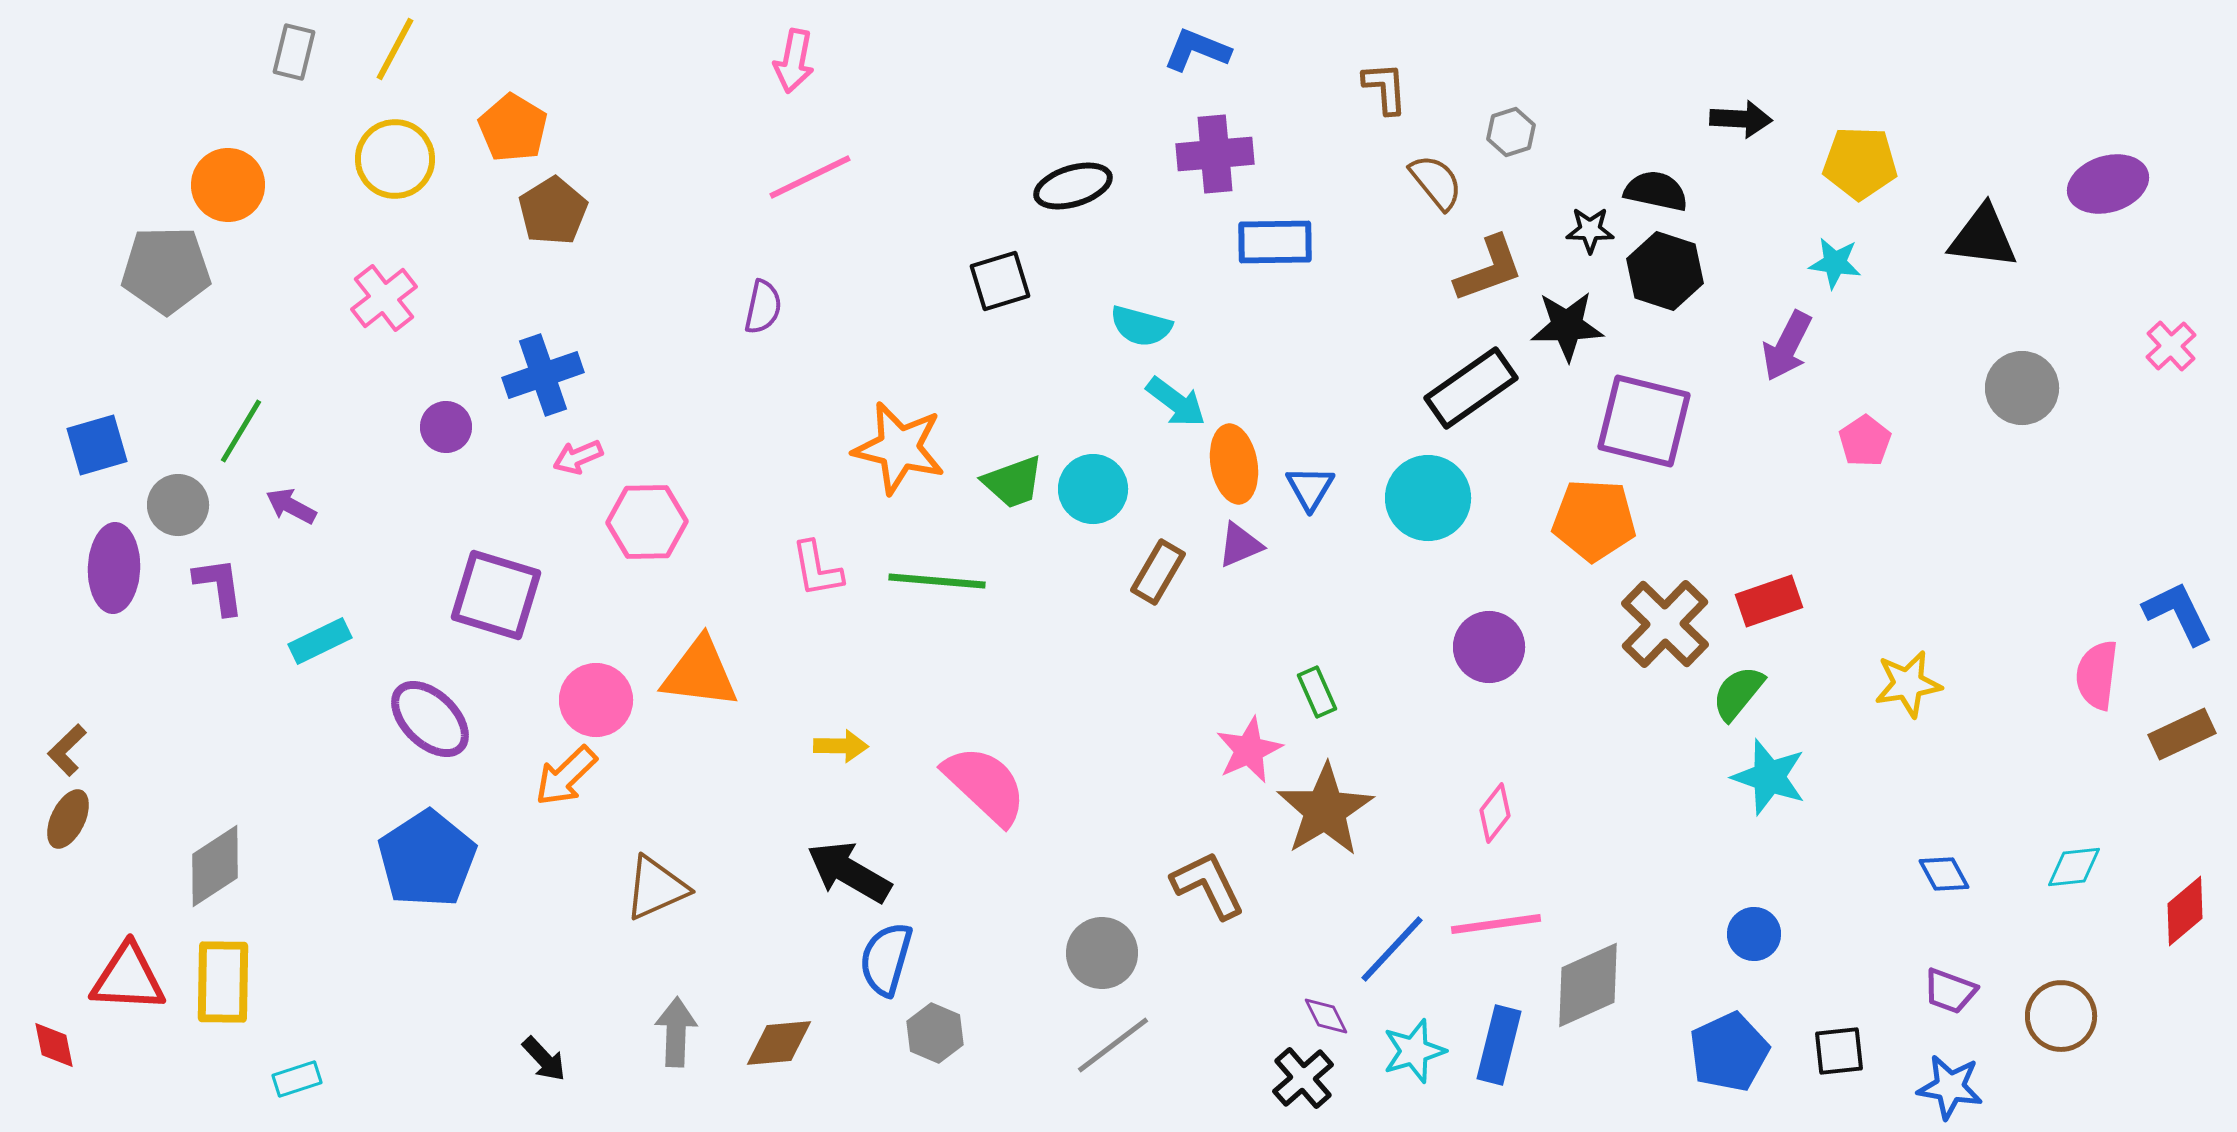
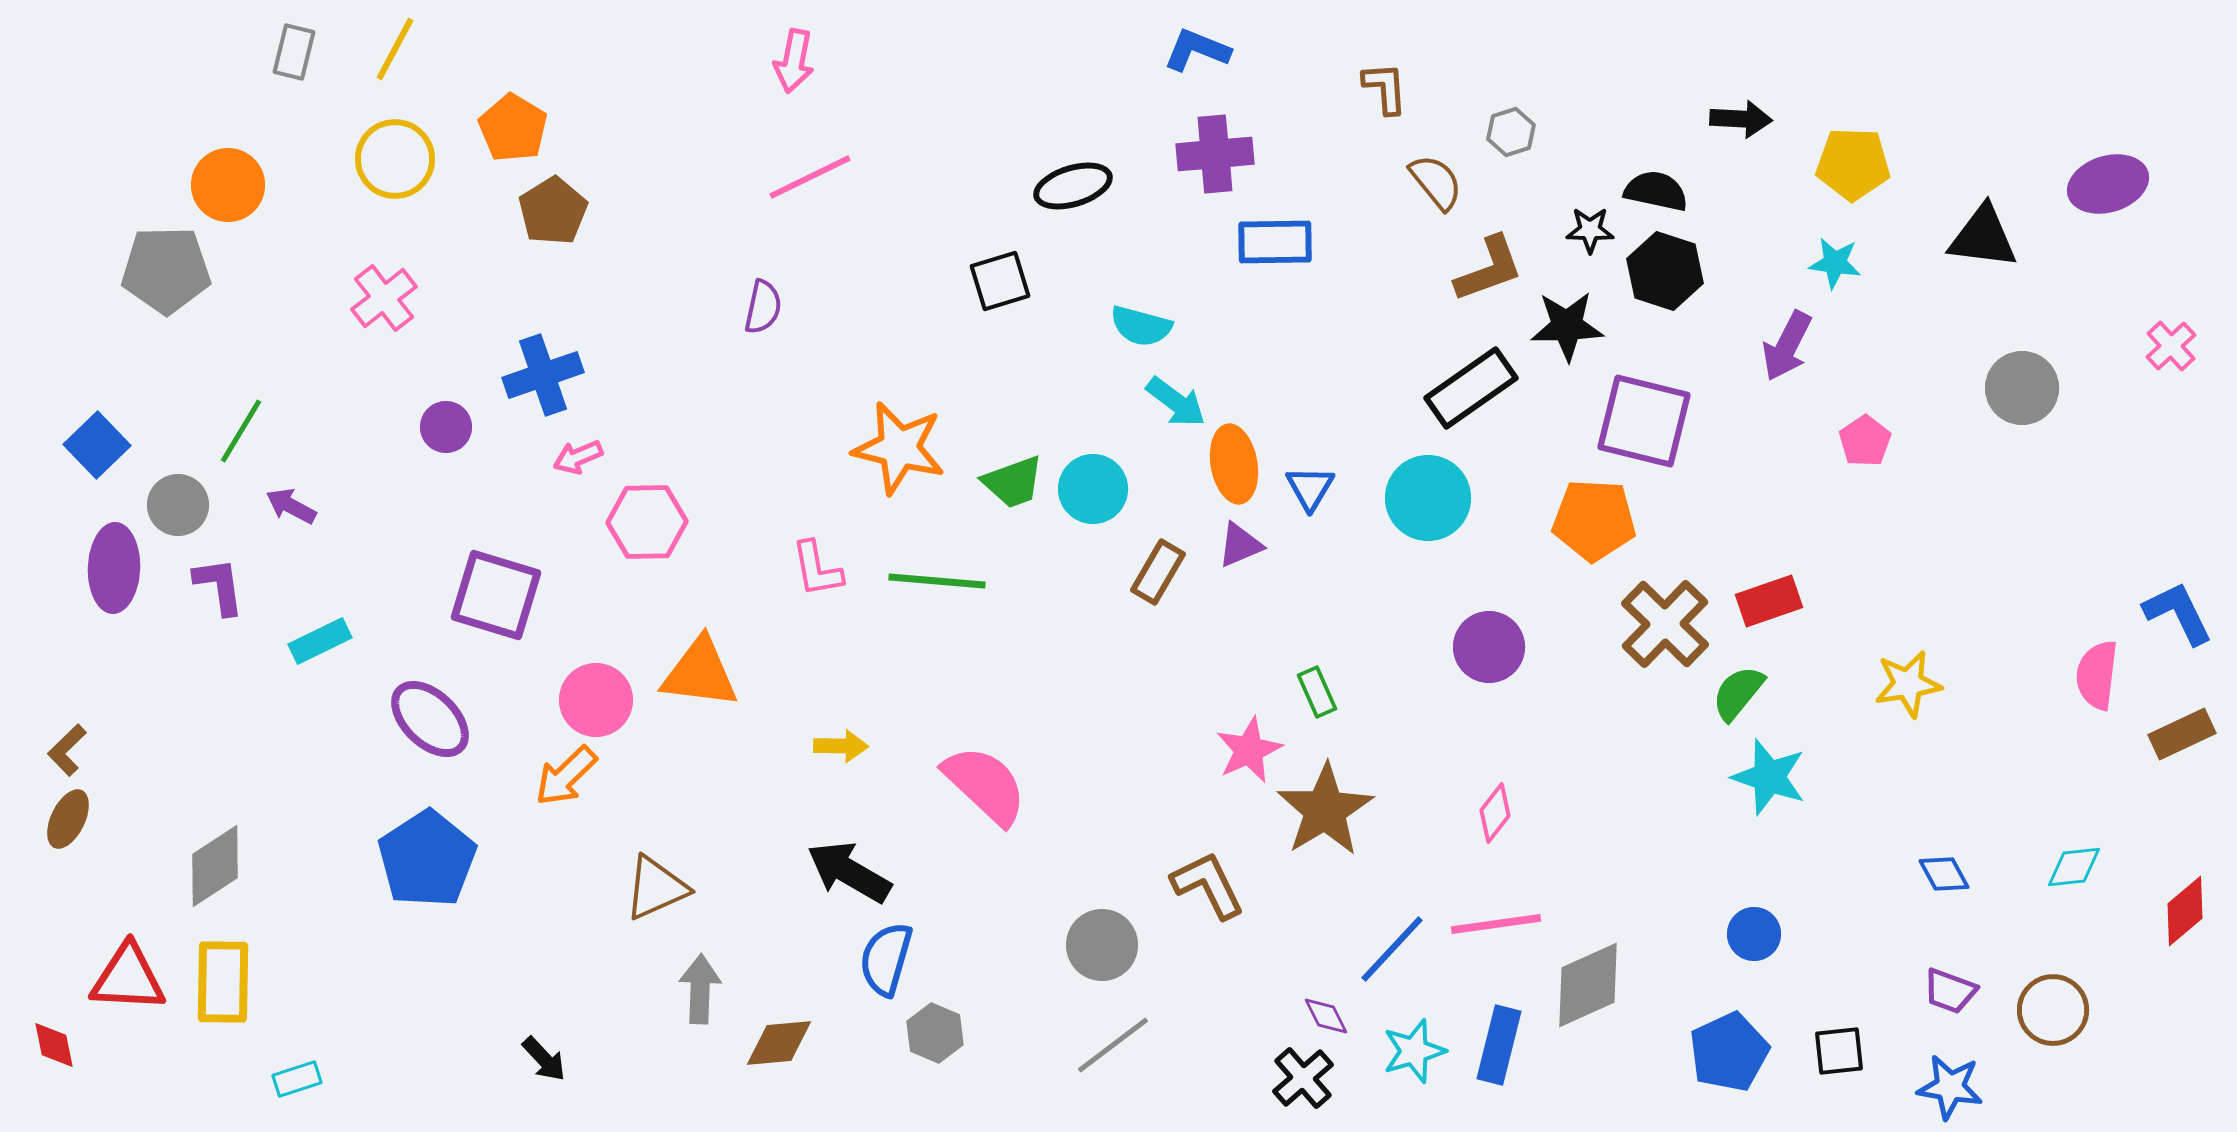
yellow pentagon at (1860, 163): moved 7 px left, 1 px down
blue square at (97, 445): rotated 28 degrees counterclockwise
gray circle at (1102, 953): moved 8 px up
brown circle at (2061, 1016): moved 8 px left, 6 px up
gray arrow at (676, 1032): moved 24 px right, 43 px up
